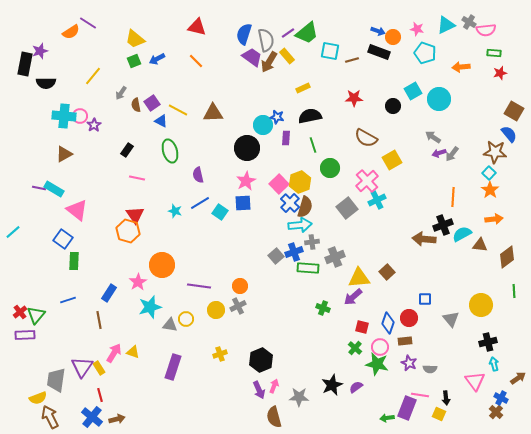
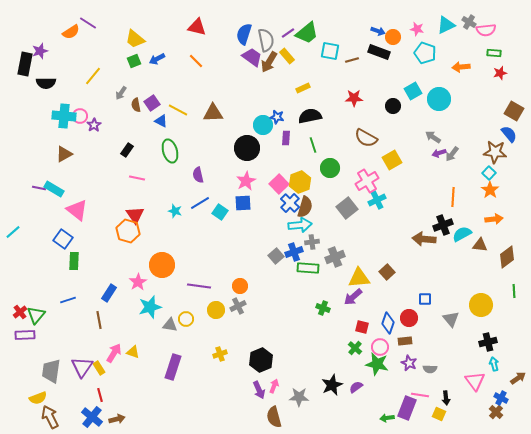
pink cross at (367, 181): rotated 10 degrees clockwise
gray trapezoid at (56, 380): moved 5 px left, 9 px up
